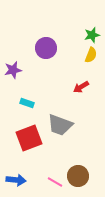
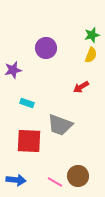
red square: moved 3 px down; rotated 24 degrees clockwise
